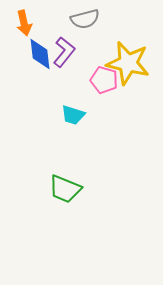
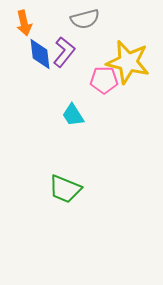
yellow star: moved 1 px up
pink pentagon: rotated 16 degrees counterclockwise
cyan trapezoid: rotated 40 degrees clockwise
